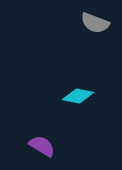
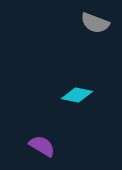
cyan diamond: moved 1 px left, 1 px up
